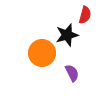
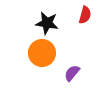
black star: moved 20 px left, 12 px up; rotated 25 degrees clockwise
purple semicircle: rotated 114 degrees counterclockwise
